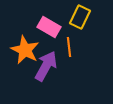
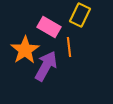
yellow rectangle: moved 2 px up
orange star: rotated 12 degrees clockwise
